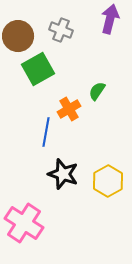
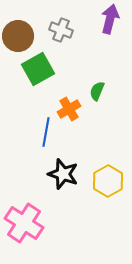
green semicircle: rotated 12 degrees counterclockwise
